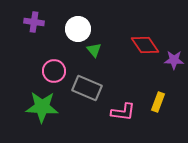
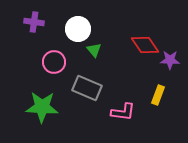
purple star: moved 4 px left
pink circle: moved 9 px up
yellow rectangle: moved 7 px up
